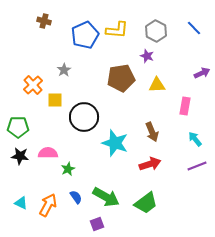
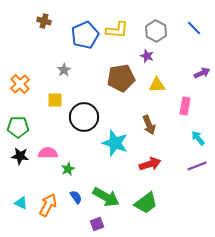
orange cross: moved 13 px left, 1 px up
brown arrow: moved 3 px left, 7 px up
cyan arrow: moved 3 px right, 1 px up
